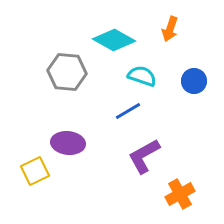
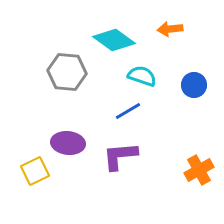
orange arrow: rotated 65 degrees clockwise
cyan diamond: rotated 6 degrees clockwise
blue circle: moved 4 px down
purple L-shape: moved 24 px left; rotated 24 degrees clockwise
orange cross: moved 19 px right, 24 px up
